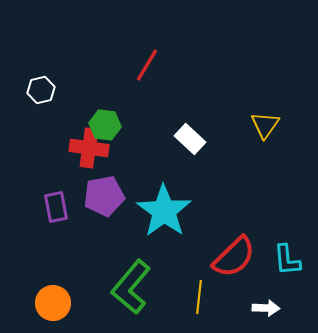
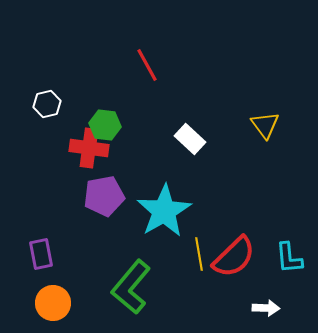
red line: rotated 60 degrees counterclockwise
white hexagon: moved 6 px right, 14 px down
yellow triangle: rotated 12 degrees counterclockwise
purple rectangle: moved 15 px left, 47 px down
cyan star: rotated 6 degrees clockwise
cyan L-shape: moved 2 px right, 2 px up
yellow line: moved 43 px up; rotated 16 degrees counterclockwise
